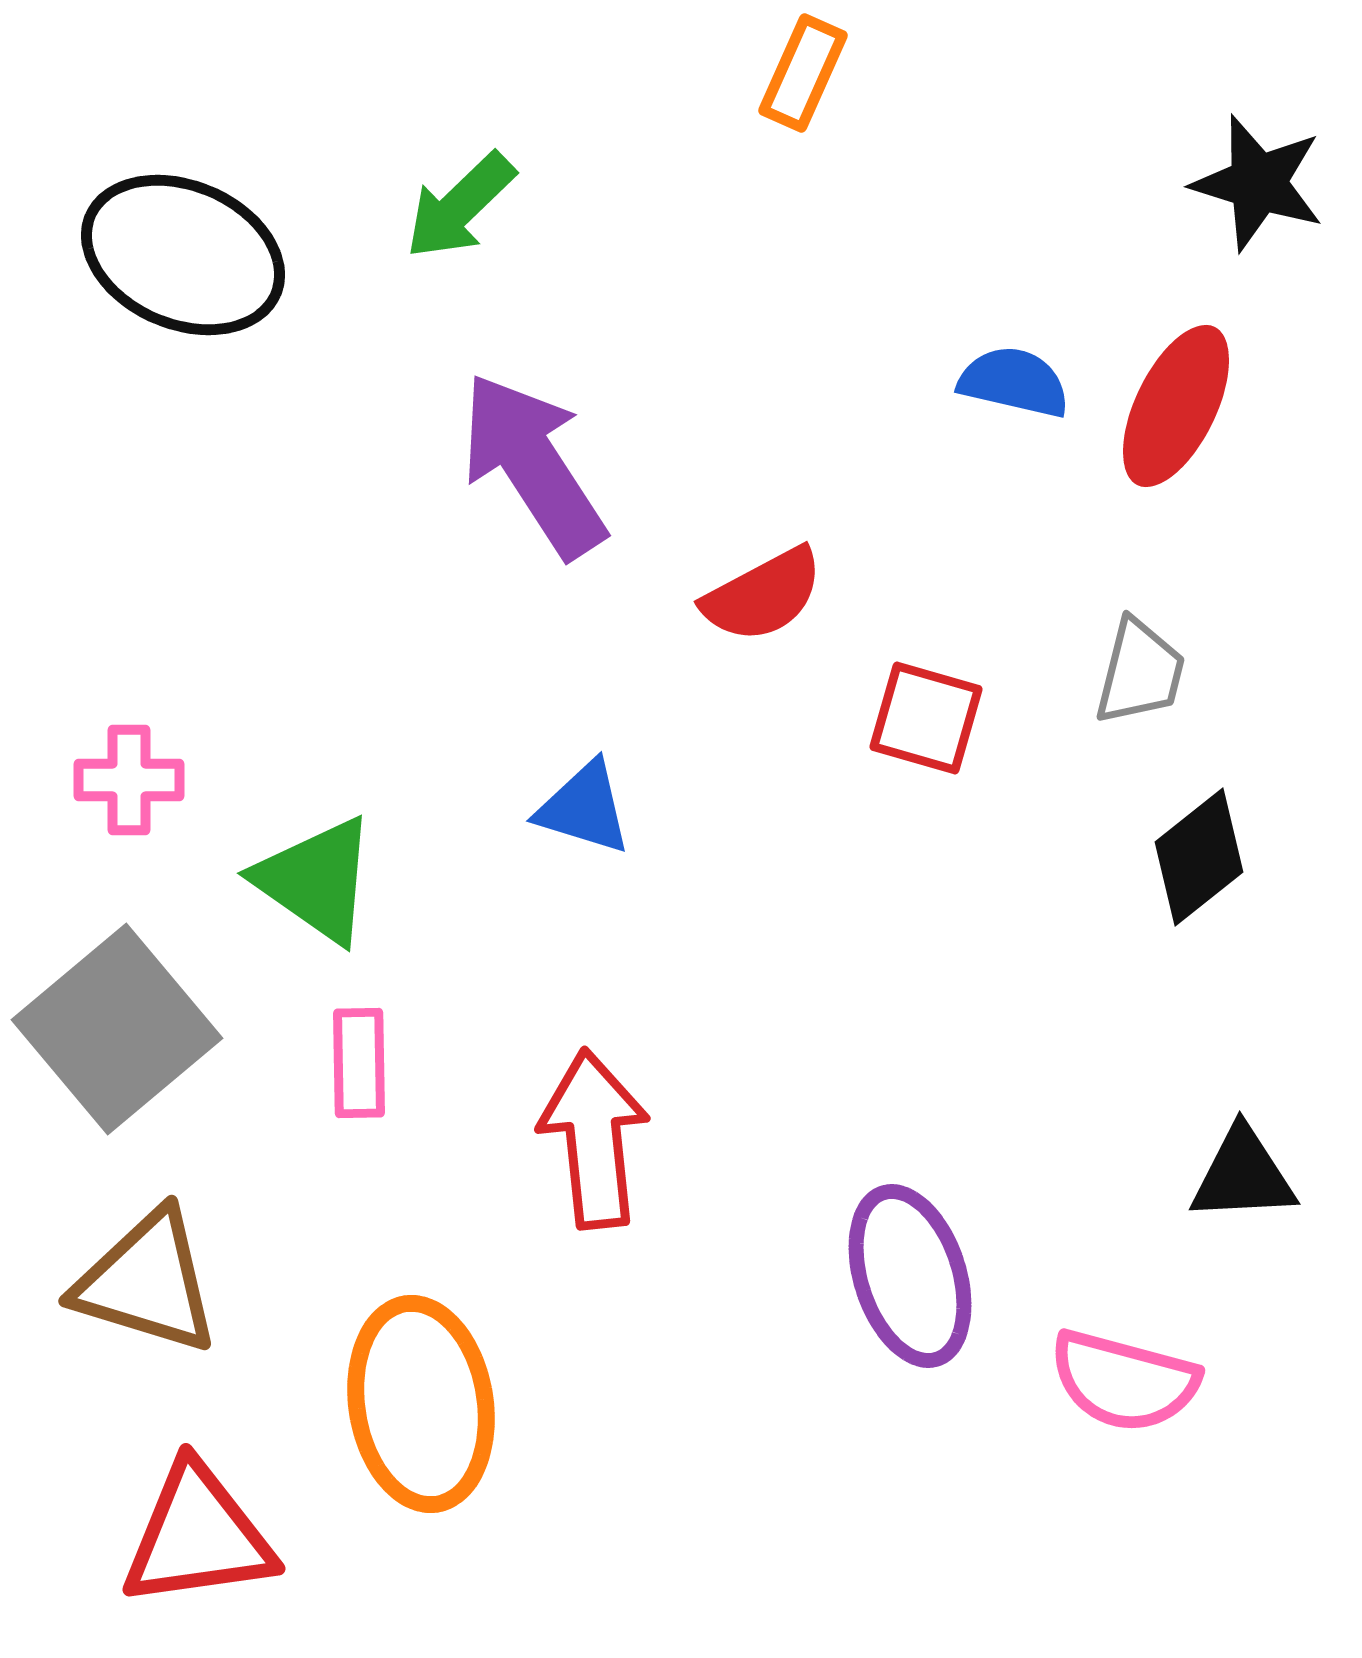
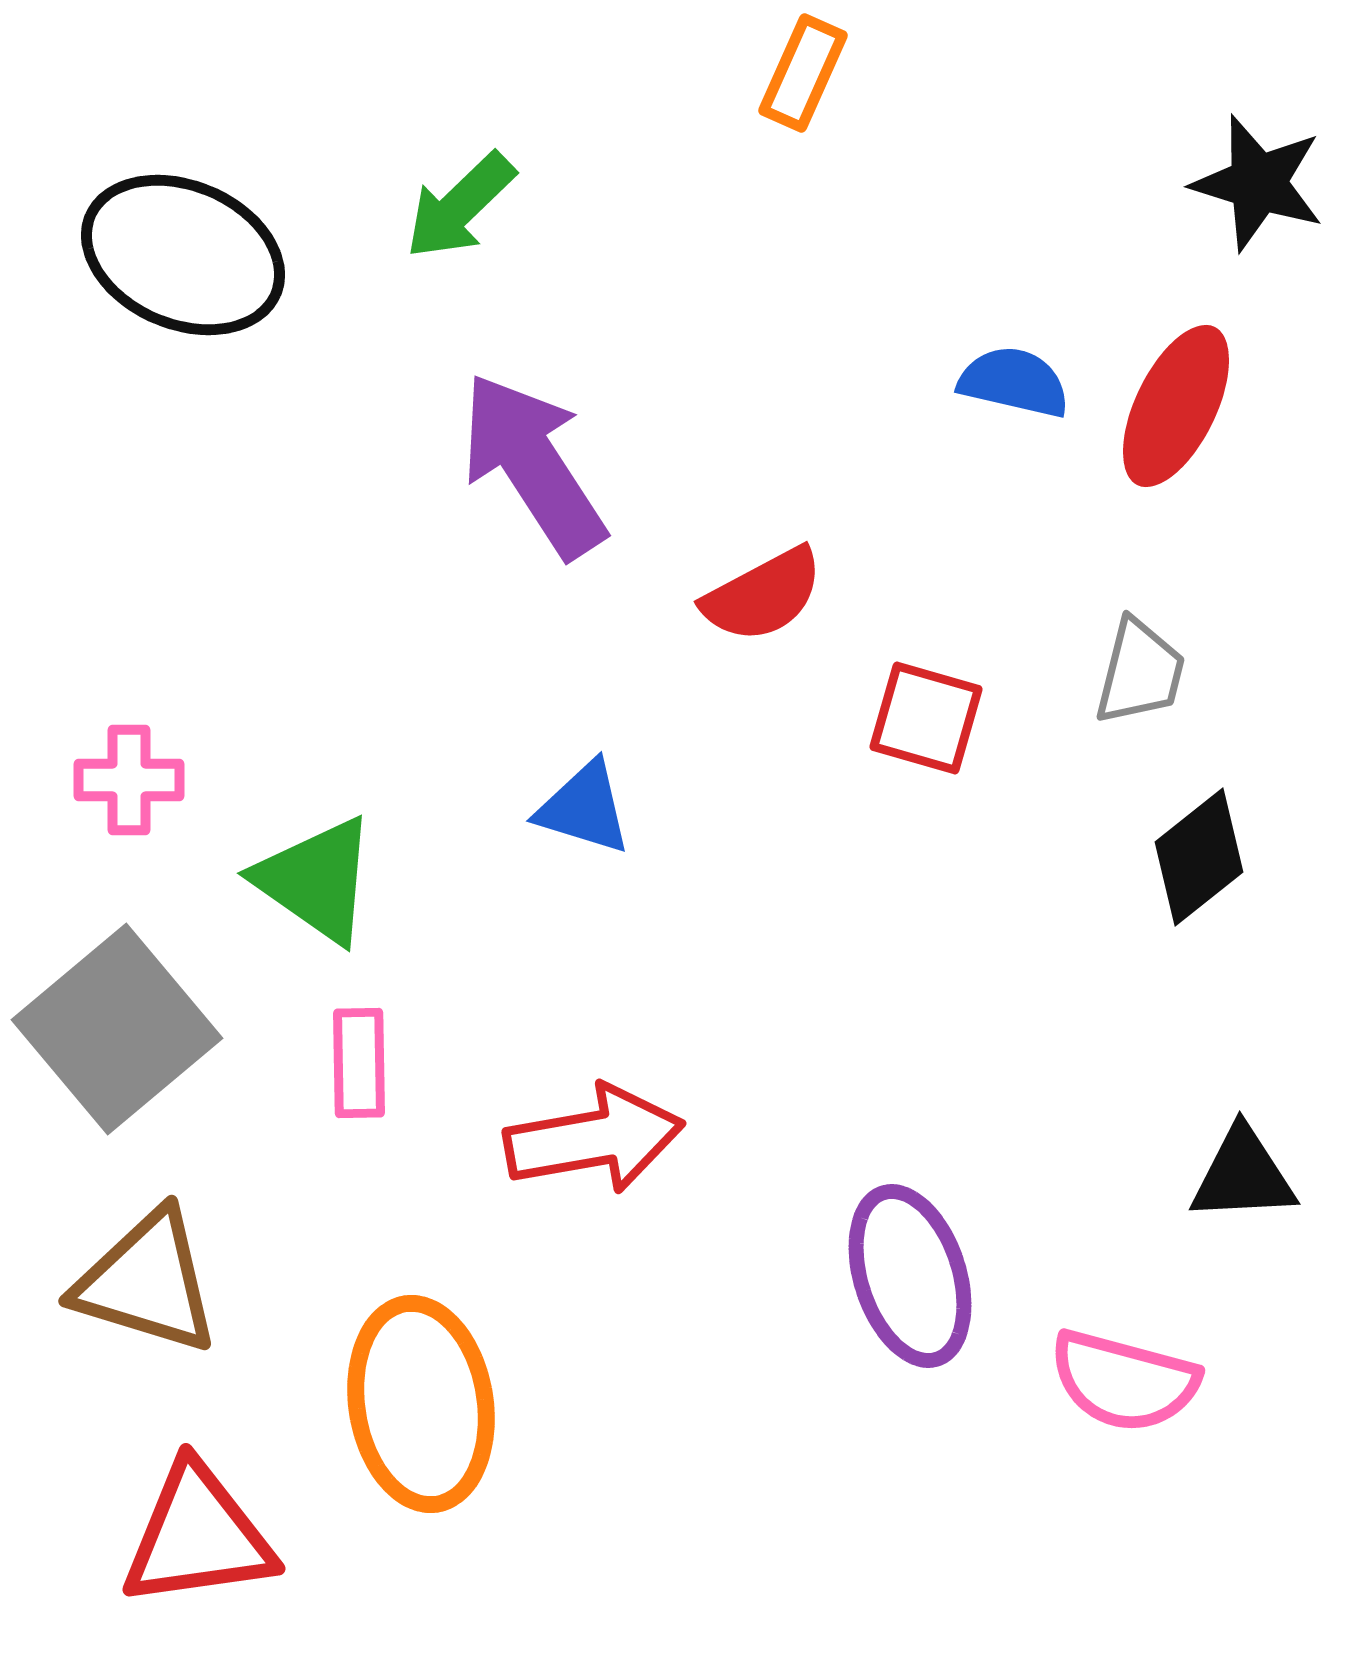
red arrow: rotated 86 degrees clockwise
